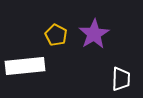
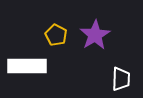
purple star: moved 1 px right, 1 px down
white rectangle: moved 2 px right; rotated 6 degrees clockwise
